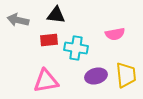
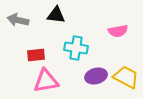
pink semicircle: moved 3 px right, 3 px up
red rectangle: moved 13 px left, 15 px down
yellow trapezoid: moved 2 px down; rotated 56 degrees counterclockwise
